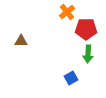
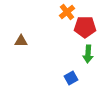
red pentagon: moved 1 px left, 2 px up
